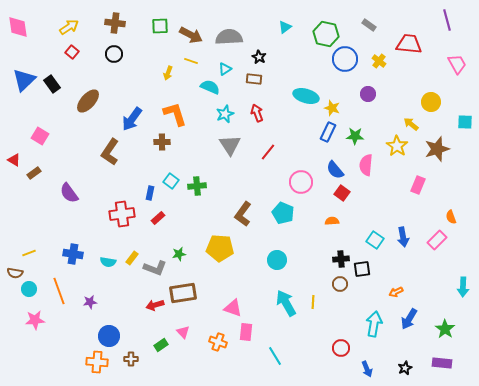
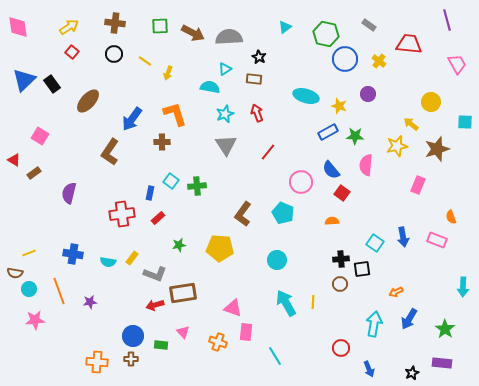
brown arrow at (191, 35): moved 2 px right, 2 px up
yellow line at (191, 61): moved 46 px left; rotated 16 degrees clockwise
cyan semicircle at (210, 87): rotated 12 degrees counterclockwise
yellow star at (332, 108): moved 7 px right, 2 px up
blue rectangle at (328, 132): rotated 36 degrees clockwise
gray triangle at (230, 145): moved 4 px left
yellow star at (397, 146): rotated 25 degrees clockwise
blue semicircle at (335, 170): moved 4 px left
purple semicircle at (69, 193): rotated 50 degrees clockwise
cyan square at (375, 240): moved 3 px down
pink rectangle at (437, 240): rotated 66 degrees clockwise
green star at (179, 254): moved 9 px up
gray L-shape at (155, 268): moved 6 px down
blue circle at (109, 336): moved 24 px right
green rectangle at (161, 345): rotated 40 degrees clockwise
black star at (405, 368): moved 7 px right, 5 px down
blue arrow at (367, 369): moved 2 px right
